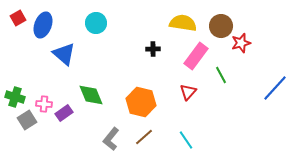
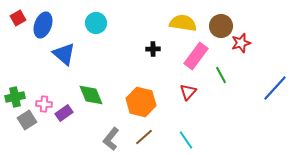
green cross: rotated 30 degrees counterclockwise
